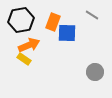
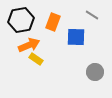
blue square: moved 9 px right, 4 px down
yellow rectangle: moved 12 px right
